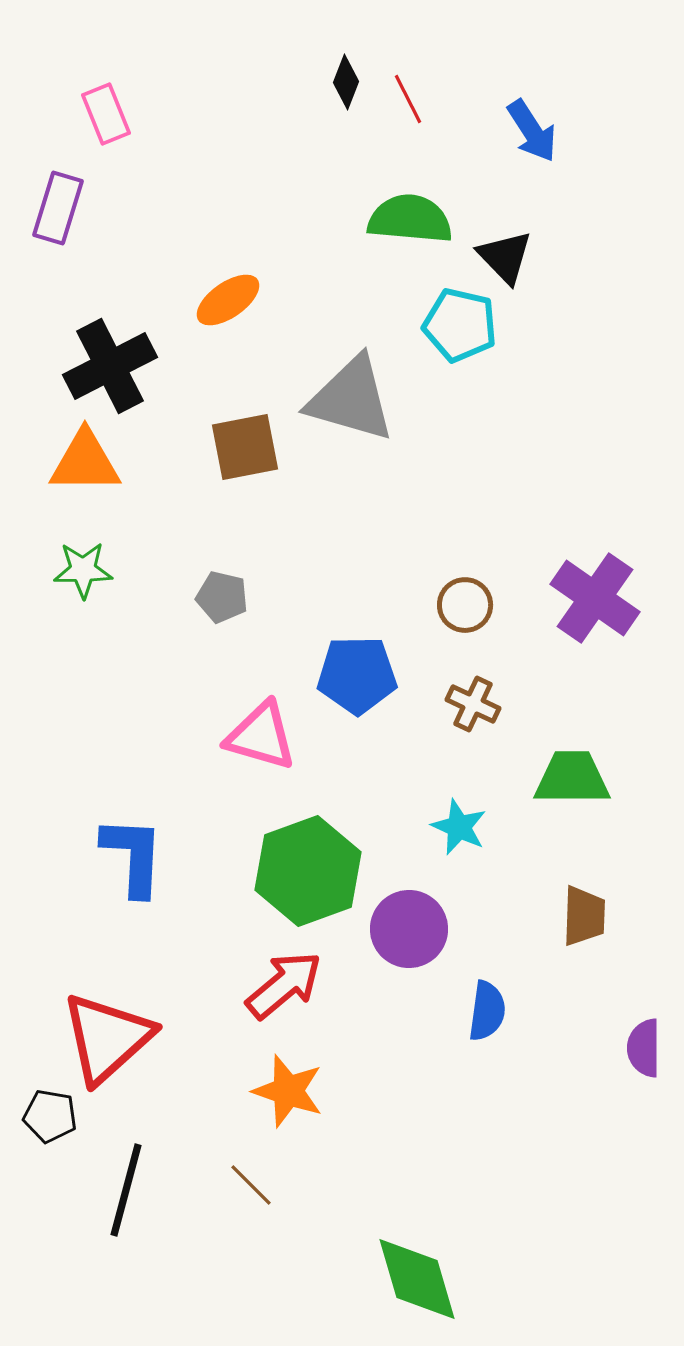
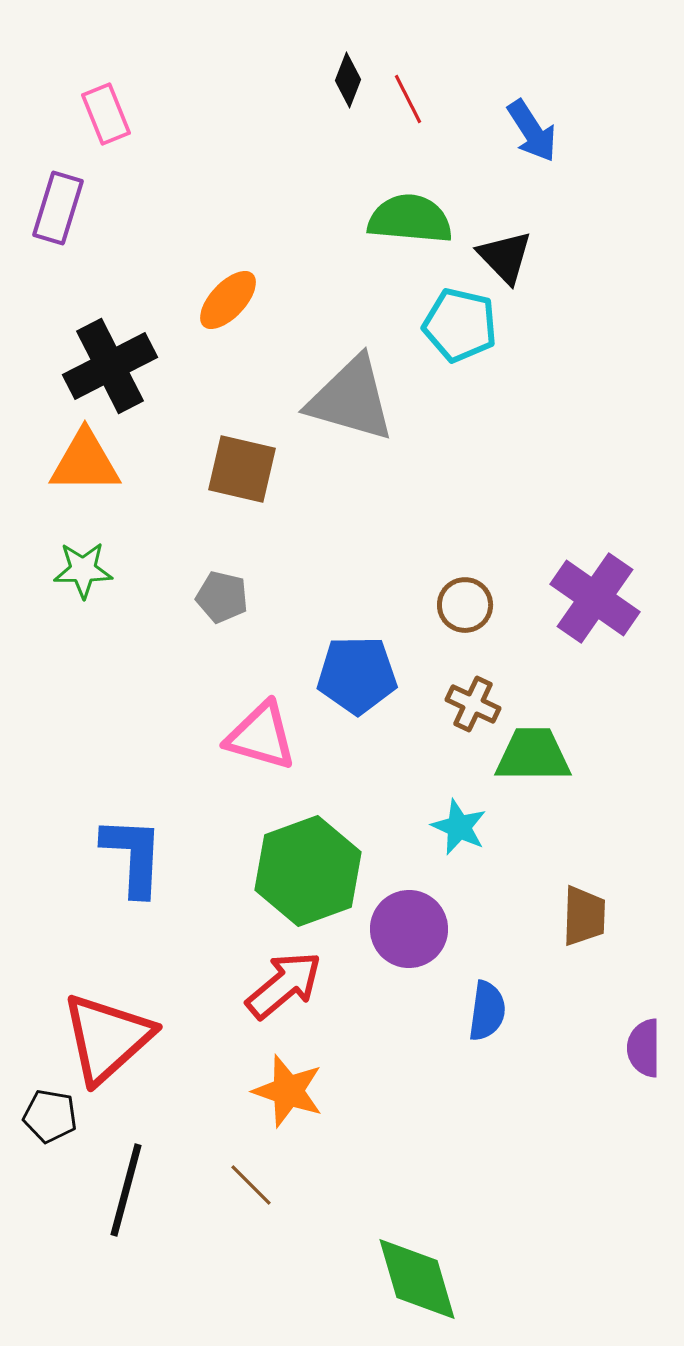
black diamond: moved 2 px right, 2 px up
orange ellipse: rotated 12 degrees counterclockwise
brown square: moved 3 px left, 22 px down; rotated 24 degrees clockwise
green trapezoid: moved 39 px left, 23 px up
